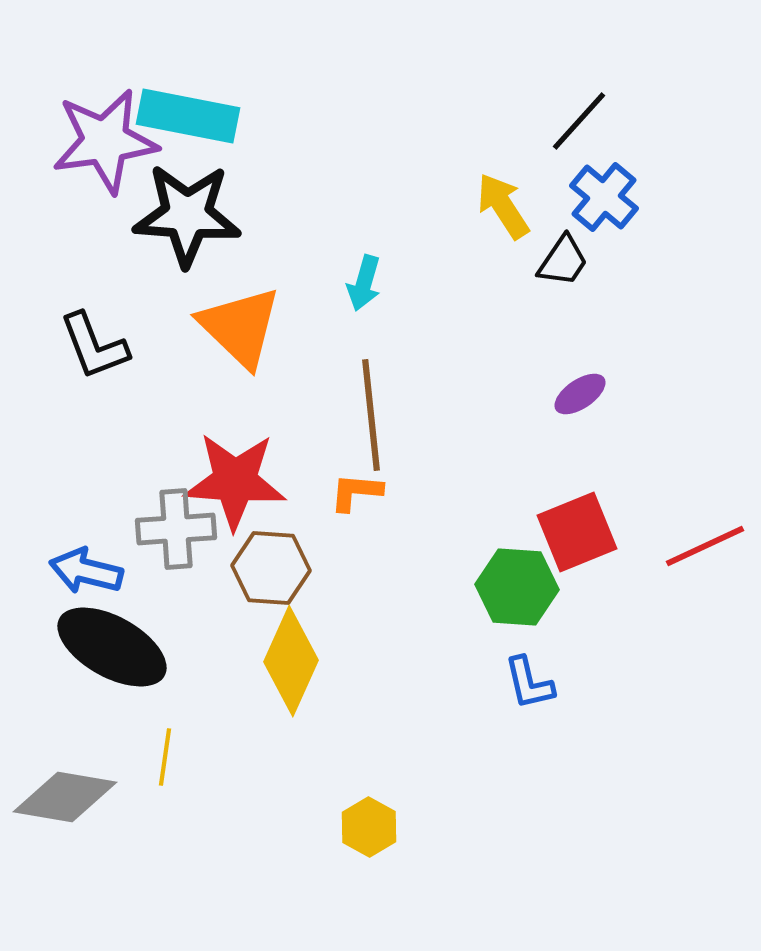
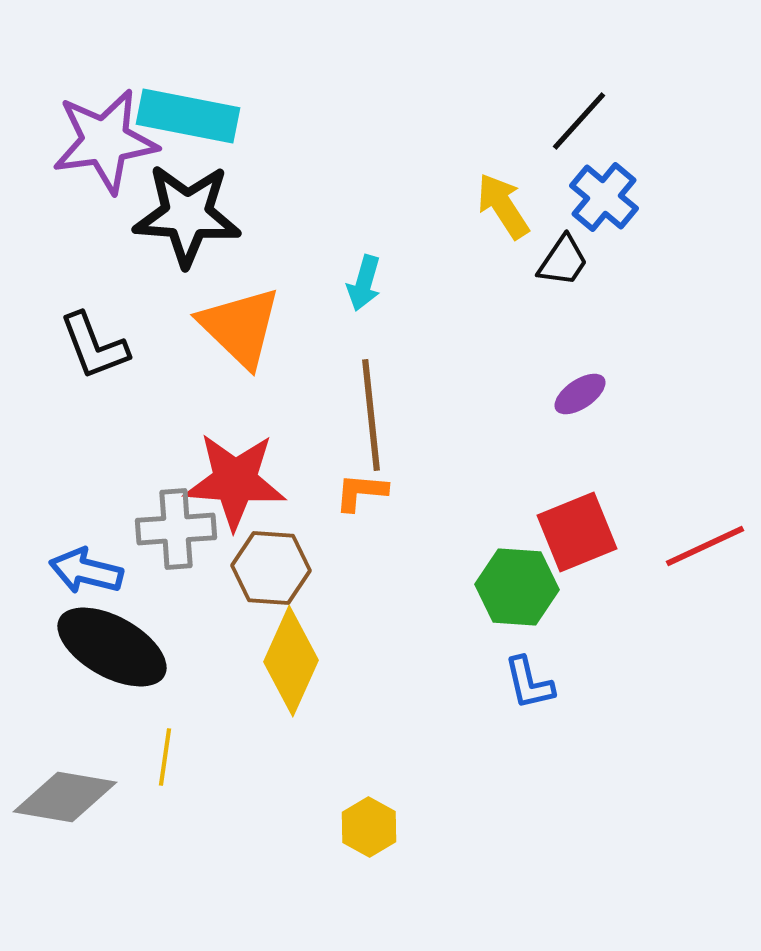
orange L-shape: moved 5 px right
